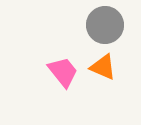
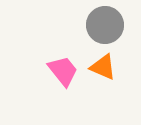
pink trapezoid: moved 1 px up
